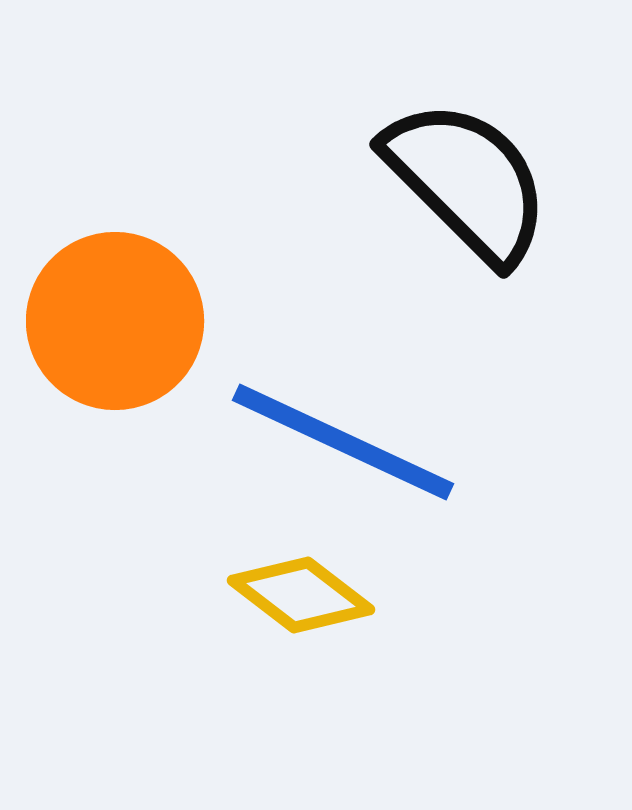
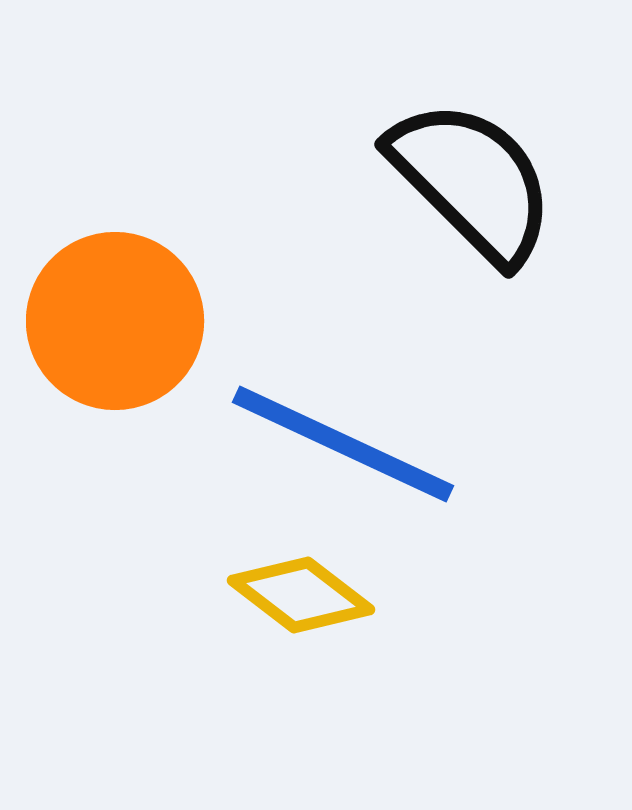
black semicircle: moved 5 px right
blue line: moved 2 px down
